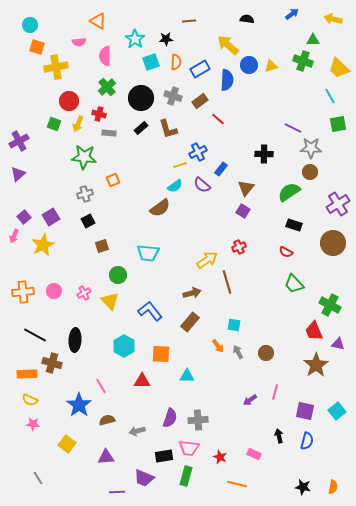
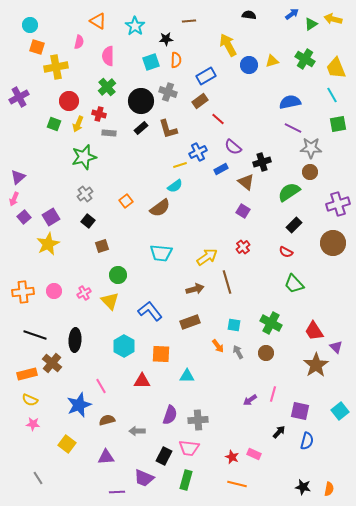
black semicircle at (247, 19): moved 2 px right, 4 px up
cyan star at (135, 39): moved 13 px up
green triangle at (313, 40): moved 2 px left, 16 px up; rotated 32 degrees counterclockwise
pink semicircle at (79, 42): rotated 72 degrees counterclockwise
yellow arrow at (228, 45): rotated 20 degrees clockwise
pink semicircle at (105, 56): moved 3 px right
green cross at (303, 61): moved 2 px right, 2 px up; rotated 12 degrees clockwise
orange semicircle at (176, 62): moved 2 px up
yellow triangle at (271, 66): moved 1 px right, 5 px up
yellow trapezoid at (339, 68): moved 3 px left; rotated 25 degrees clockwise
blue rectangle at (200, 69): moved 6 px right, 7 px down
blue semicircle at (227, 80): moved 63 px right, 22 px down; rotated 105 degrees counterclockwise
gray cross at (173, 96): moved 5 px left, 4 px up
cyan line at (330, 96): moved 2 px right, 1 px up
black circle at (141, 98): moved 3 px down
purple cross at (19, 141): moved 44 px up
black cross at (264, 154): moved 2 px left, 8 px down; rotated 18 degrees counterclockwise
green star at (84, 157): rotated 20 degrees counterclockwise
blue rectangle at (221, 169): rotated 24 degrees clockwise
purple triangle at (18, 174): moved 3 px down
orange square at (113, 180): moved 13 px right, 21 px down; rotated 16 degrees counterclockwise
purple semicircle at (202, 185): moved 31 px right, 38 px up
brown triangle at (246, 188): moved 6 px up; rotated 30 degrees counterclockwise
gray cross at (85, 194): rotated 21 degrees counterclockwise
purple cross at (338, 204): rotated 15 degrees clockwise
black square at (88, 221): rotated 24 degrees counterclockwise
black rectangle at (294, 225): rotated 63 degrees counterclockwise
pink arrow at (14, 236): moved 37 px up
yellow star at (43, 245): moved 5 px right, 1 px up
red cross at (239, 247): moved 4 px right; rotated 16 degrees counterclockwise
cyan trapezoid at (148, 253): moved 13 px right
yellow arrow at (207, 260): moved 3 px up
brown arrow at (192, 293): moved 3 px right, 4 px up
green cross at (330, 305): moved 59 px left, 18 px down
brown rectangle at (190, 322): rotated 30 degrees clockwise
red trapezoid at (314, 331): rotated 10 degrees counterclockwise
black line at (35, 335): rotated 10 degrees counterclockwise
purple triangle at (338, 344): moved 2 px left, 3 px down; rotated 32 degrees clockwise
brown cross at (52, 363): rotated 24 degrees clockwise
orange rectangle at (27, 374): rotated 12 degrees counterclockwise
pink line at (275, 392): moved 2 px left, 2 px down
blue star at (79, 405): rotated 15 degrees clockwise
purple square at (305, 411): moved 5 px left
cyan square at (337, 411): moved 3 px right
purple semicircle at (170, 418): moved 3 px up
gray arrow at (137, 431): rotated 14 degrees clockwise
black arrow at (279, 436): moved 4 px up; rotated 56 degrees clockwise
black rectangle at (164, 456): rotated 54 degrees counterclockwise
red star at (220, 457): moved 12 px right
green rectangle at (186, 476): moved 4 px down
orange semicircle at (333, 487): moved 4 px left, 2 px down
